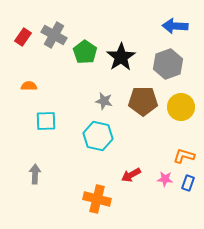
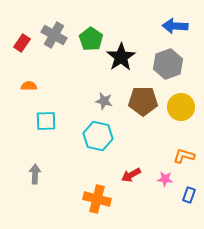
red rectangle: moved 1 px left, 6 px down
green pentagon: moved 6 px right, 13 px up
blue rectangle: moved 1 px right, 12 px down
